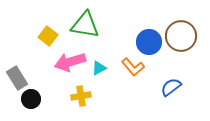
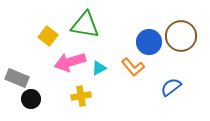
gray rectangle: rotated 35 degrees counterclockwise
